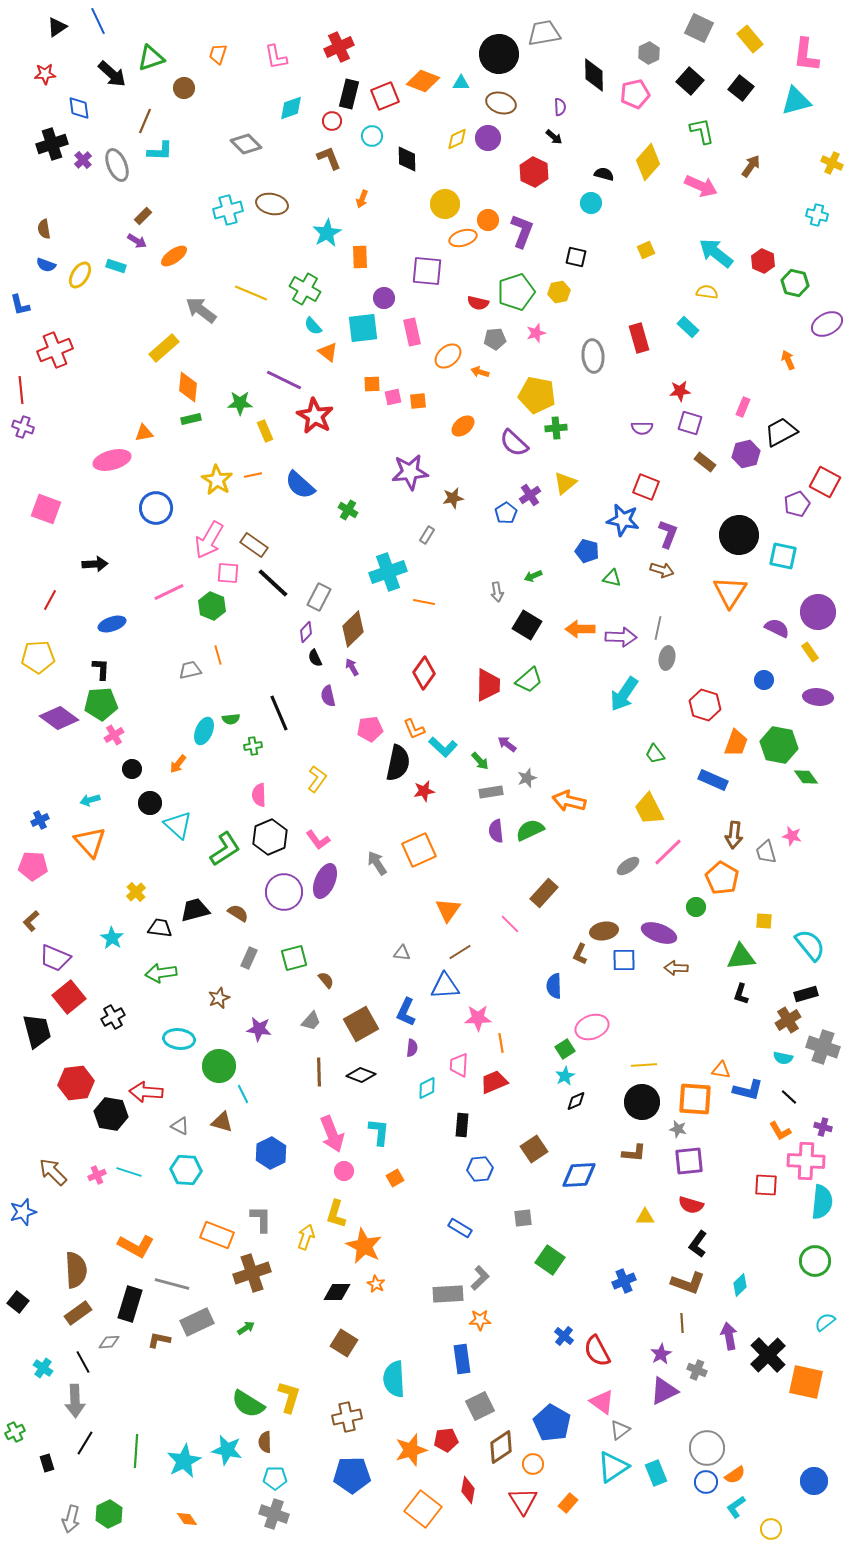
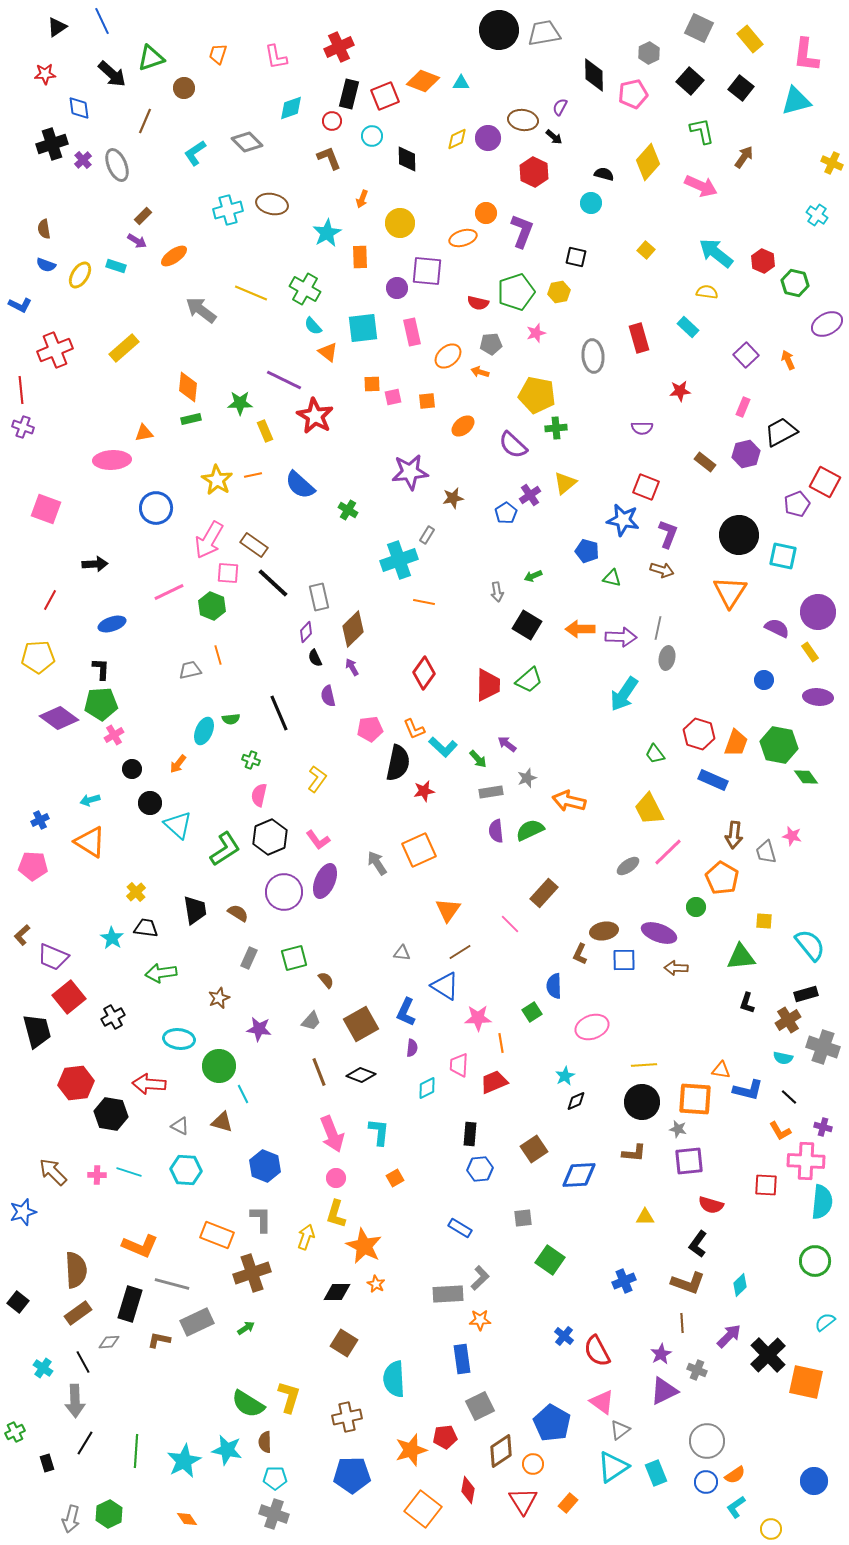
blue line at (98, 21): moved 4 px right
black circle at (499, 54): moved 24 px up
pink pentagon at (635, 94): moved 2 px left
brown ellipse at (501, 103): moved 22 px right, 17 px down; rotated 8 degrees counterclockwise
purple semicircle at (560, 107): rotated 150 degrees counterclockwise
gray diamond at (246, 144): moved 1 px right, 2 px up
cyan L-shape at (160, 151): moved 35 px right, 2 px down; rotated 144 degrees clockwise
brown arrow at (751, 166): moved 7 px left, 9 px up
yellow circle at (445, 204): moved 45 px left, 19 px down
cyan cross at (817, 215): rotated 20 degrees clockwise
orange circle at (488, 220): moved 2 px left, 7 px up
yellow square at (646, 250): rotated 24 degrees counterclockwise
purple circle at (384, 298): moved 13 px right, 10 px up
blue L-shape at (20, 305): rotated 50 degrees counterclockwise
gray pentagon at (495, 339): moved 4 px left, 5 px down
yellow rectangle at (164, 348): moved 40 px left
orange square at (418, 401): moved 9 px right
purple square at (690, 423): moved 56 px right, 68 px up; rotated 30 degrees clockwise
purple semicircle at (514, 443): moved 1 px left, 2 px down
pink ellipse at (112, 460): rotated 12 degrees clockwise
cyan cross at (388, 572): moved 11 px right, 12 px up
gray rectangle at (319, 597): rotated 40 degrees counterclockwise
red hexagon at (705, 705): moved 6 px left, 29 px down
green cross at (253, 746): moved 2 px left, 14 px down; rotated 30 degrees clockwise
green arrow at (480, 761): moved 2 px left, 2 px up
pink semicircle at (259, 795): rotated 15 degrees clockwise
orange triangle at (90, 842): rotated 16 degrees counterclockwise
black trapezoid at (195, 910): rotated 96 degrees clockwise
brown L-shape at (31, 921): moved 9 px left, 14 px down
black trapezoid at (160, 928): moved 14 px left
purple trapezoid at (55, 958): moved 2 px left, 1 px up
blue triangle at (445, 986): rotated 36 degrees clockwise
black L-shape at (741, 994): moved 6 px right, 9 px down
green square at (565, 1049): moved 33 px left, 37 px up
brown line at (319, 1072): rotated 20 degrees counterclockwise
red arrow at (146, 1092): moved 3 px right, 8 px up
black rectangle at (462, 1125): moved 8 px right, 9 px down
blue hexagon at (271, 1153): moved 6 px left, 13 px down; rotated 12 degrees counterclockwise
pink circle at (344, 1171): moved 8 px left, 7 px down
pink cross at (97, 1175): rotated 24 degrees clockwise
red semicircle at (691, 1205): moved 20 px right
orange L-shape at (136, 1246): moved 4 px right; rotated 6 degrees counterclockwise
purple arrow at (729, 1336): rotated 56 degrees clockwise
red pentagon at (446, 1440): moved 1 px left, 3 px up
brown diamond at (501, 1447): moved 4 px down
gray circle at (707, 1448): moved 7 px up
